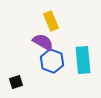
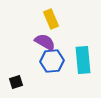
yellow rectangle: moved 2 px up
purple semicircle: moved 2 px right
blue hexagon: rotated 25 degrees counterclockwise
